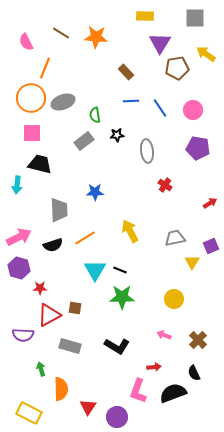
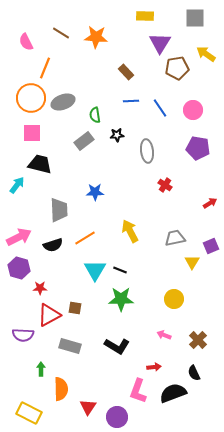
cyan arrow at (17, 185): rotated 150 degrees counterclockwise
green star at (122, 297): moved 1 px left, 2 px down
green arrow at (41, 369): rotated 16 degrees clockwise
